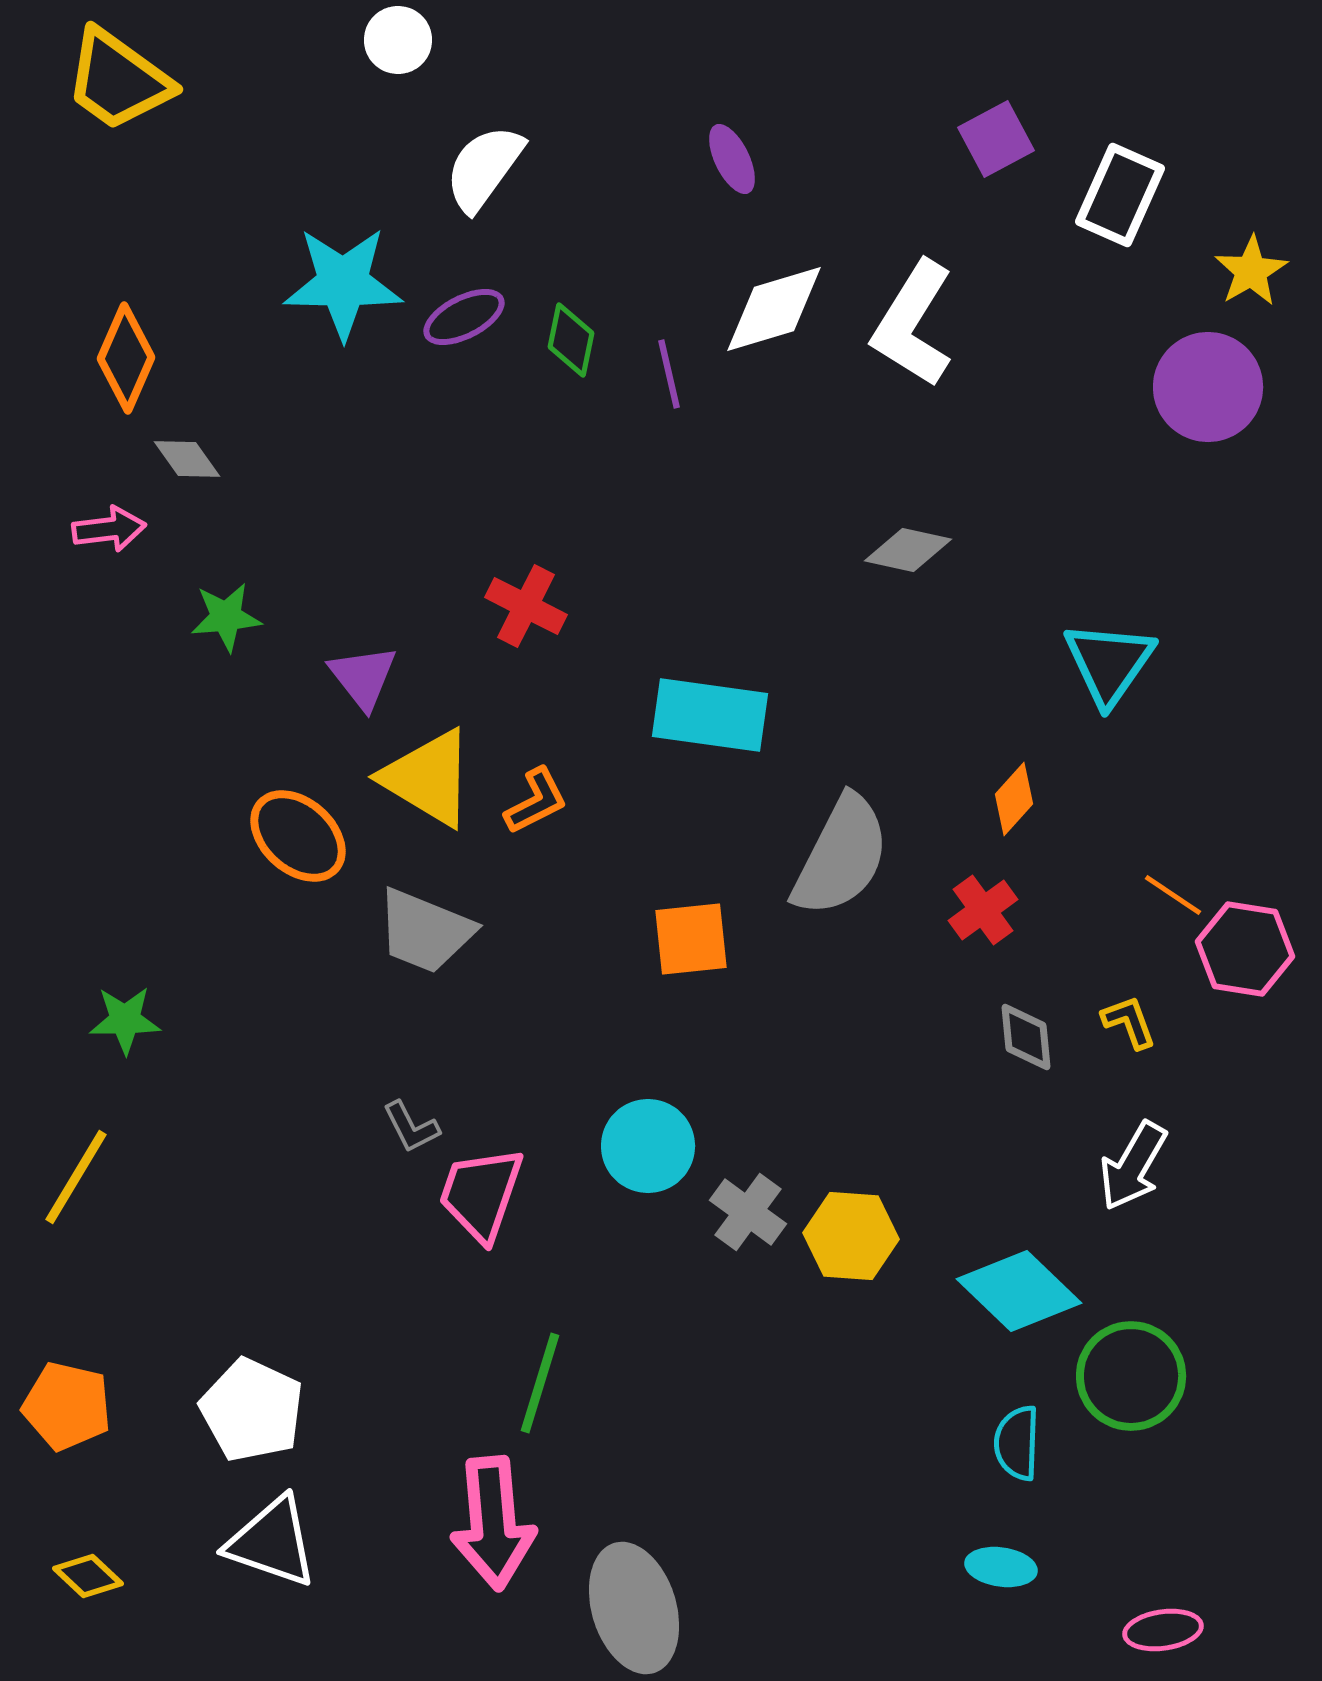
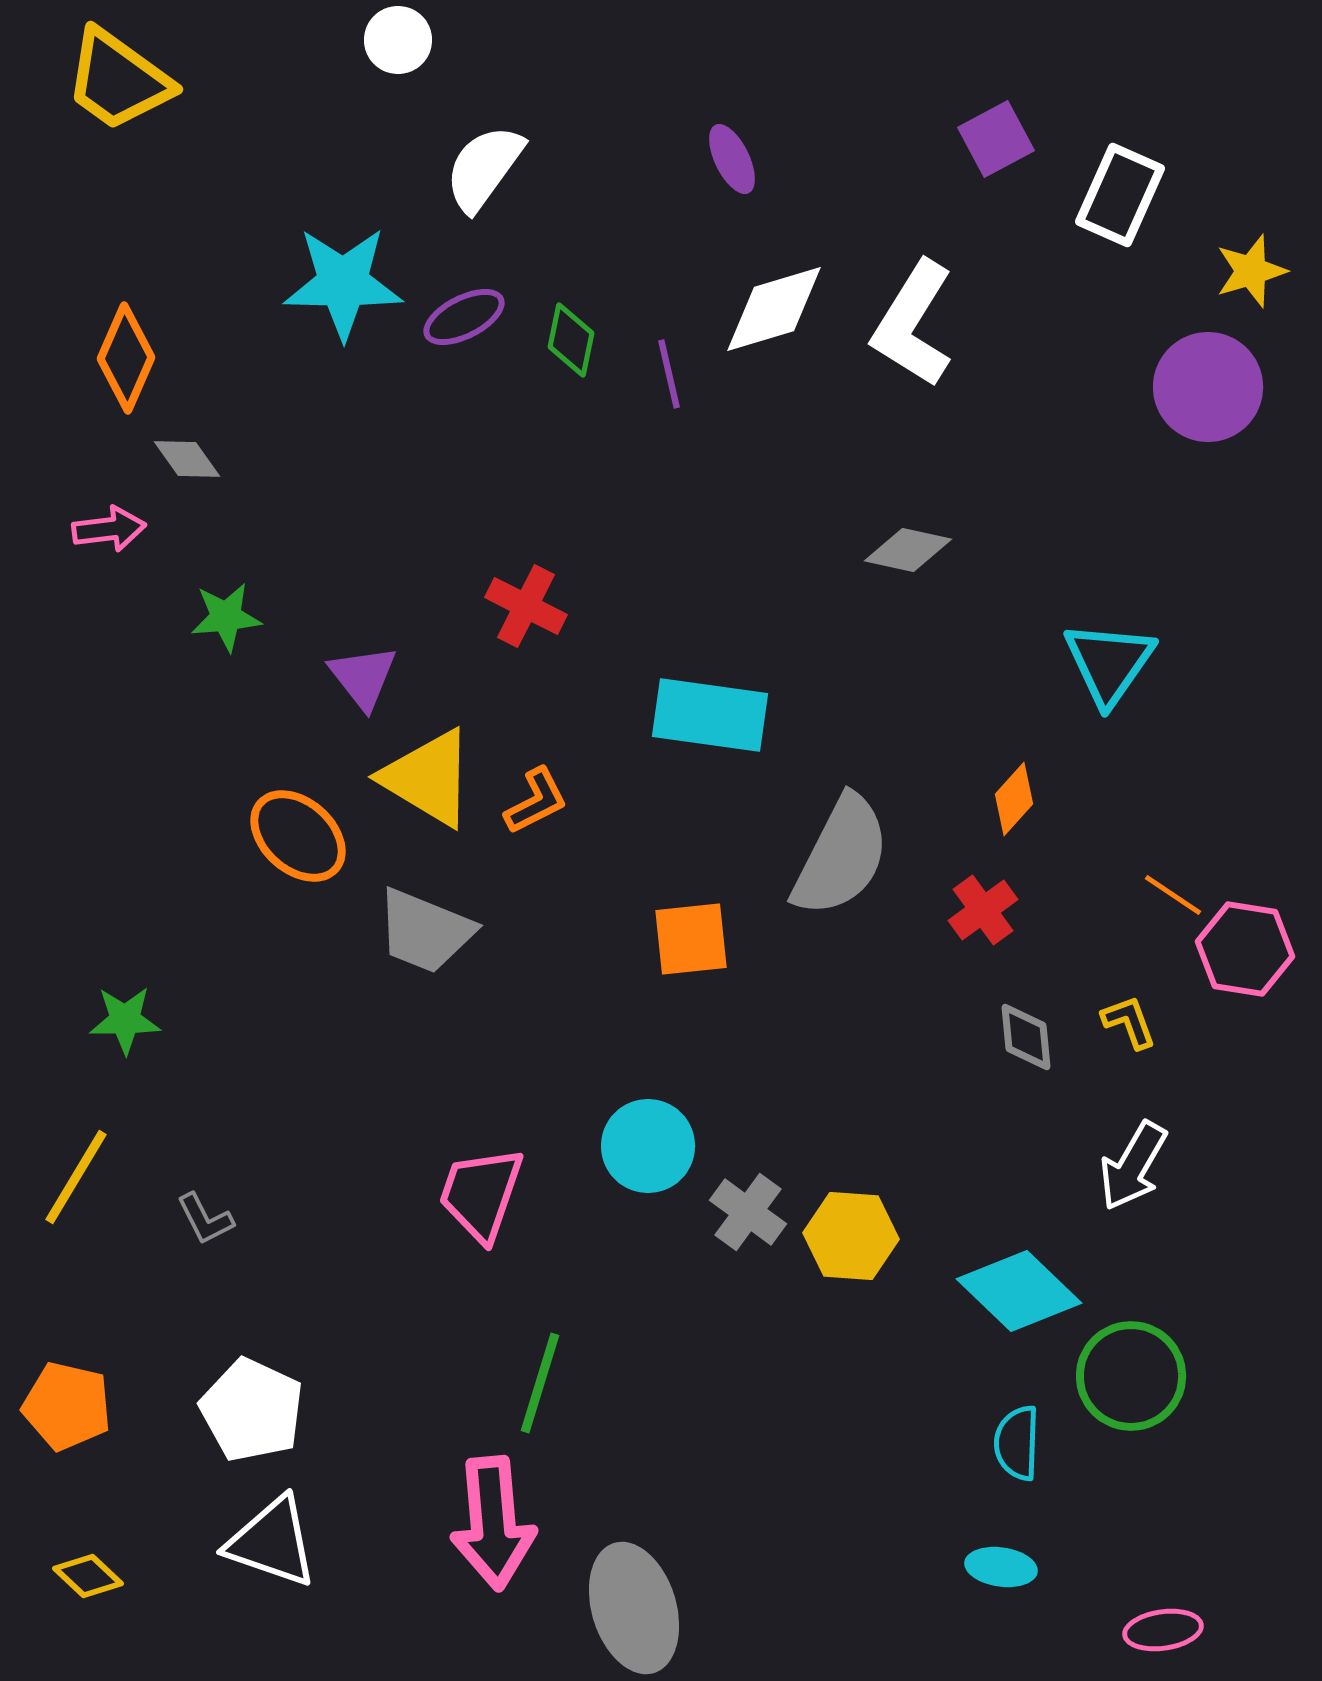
yellow star at (1251, 271): rotated 14 degrees clockwise
gray L-shape at (411, 1127): moved 206 px left, 92 px down
